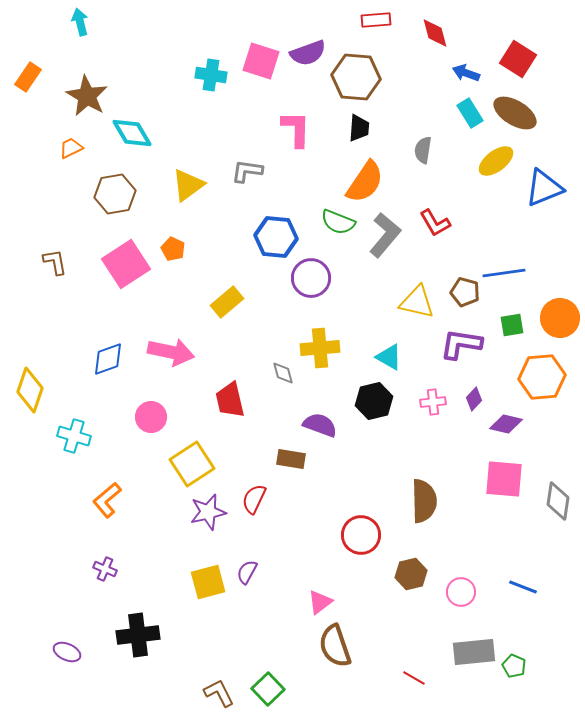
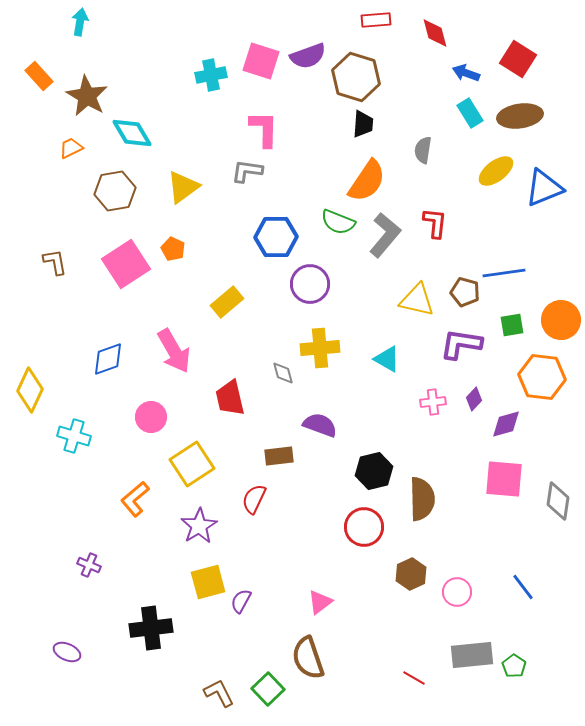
cyan arrow at (80, 22): rotated 24 degrees clockwise
purple semicircle at (308, 53): moved 3 px down
cyan cross at (211, 75): rotated 20 degrees counterclockwise
orange rectangle at (28, 77): moved 11 px right, 1 px up; rotated 76 degrees counterclockwise
brown hexagon at (356, 77): rotated 12 degrees clockwise
brown ellipse at (515, 113): moved 5 px right, 3 px down; rotated 39 degrees counterclockwise
black trapezoid at (359, 128): moved 4 px right, 4 px up
pink L-shape at (296, 129): moved 32 px left
yellow ellipse at (496, 161): moved 10 px down
orange semicircle at (365, 182): moved 2 px right, 1 px up
yellow triangle at (188, 185): moved 5 px left, 2 px down
brown hexagon at (115, 194): moved 3 px up
red L-shape at (435, 223): rotated 144 degrees counterclockwise
blue hexagon at (276, 237): rotated 6 degrees counterclockwise
purple circle at (311, 278): moved 1 px left, 6 px down
yellow triangle at (417, 302): moved 2 px up
orange circle at (560, 318): moved 1 px right, 2 px down
pink arrow at (171, 352): moved 3 px right, 1 px up; rotated 48 degrees clockwise
cyan triangle at (389, 357): moved 2 px left, 2 px down
orange hexagon at (542, 377): rotated 12 degrees clockwise
yellow diamond at (30, 390): rotated 6 degrees clockwise
red trapezoid at (230, 400): moved 2 px up
black hexagon at (374, 401): moved 70 px down
purple diamond at (506, 424): rotated 28 degrees counterclockwise
brown rectangle at (291, 459): moved 12 px left, 3 px up; rotated 16 degrees counterclockwise
orange L-shape at (107, 500): moved 28 px right, 1 px up
brown semicircle at (424, 501): moved 2 px left, 2 px up
purple star at (208, 512): moved 9 px left, 14 px down; rotated 18 degrees counterclockwise
red circle at (361, 535): moved 3 px right, 8 px up
purple cross at (105, 569): moved 16 px left, 4 px up
purple semicircle at (247, 572): moved 6 px left, 29 px down
brown hexagon at (411, 574): rotated 12 degrees counterclockwise
blue line at (523, 587): rotated 32 degrees clockwise
pink circle at (461, 592): moved 4 px left
black cross at (138, 635): moved 13 px right, 7 px up
brown semicircle at (335, 646): moved 27 px left, 12 px down
gray rectangle at (474, 652): moved 2 px left, 3 px down
green pentagon at (514, 666): rotated 10 degrees clockwise
